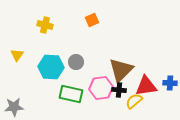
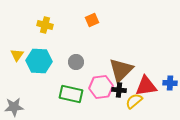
cyan hexagon: moved 12 px left, 6 px up
pink hexagon: moved 1 px up
